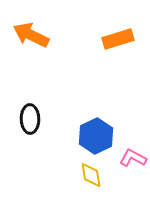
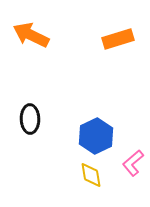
pink L-shape: moved 5 px down; rotated 68 degrees counterclockwise
